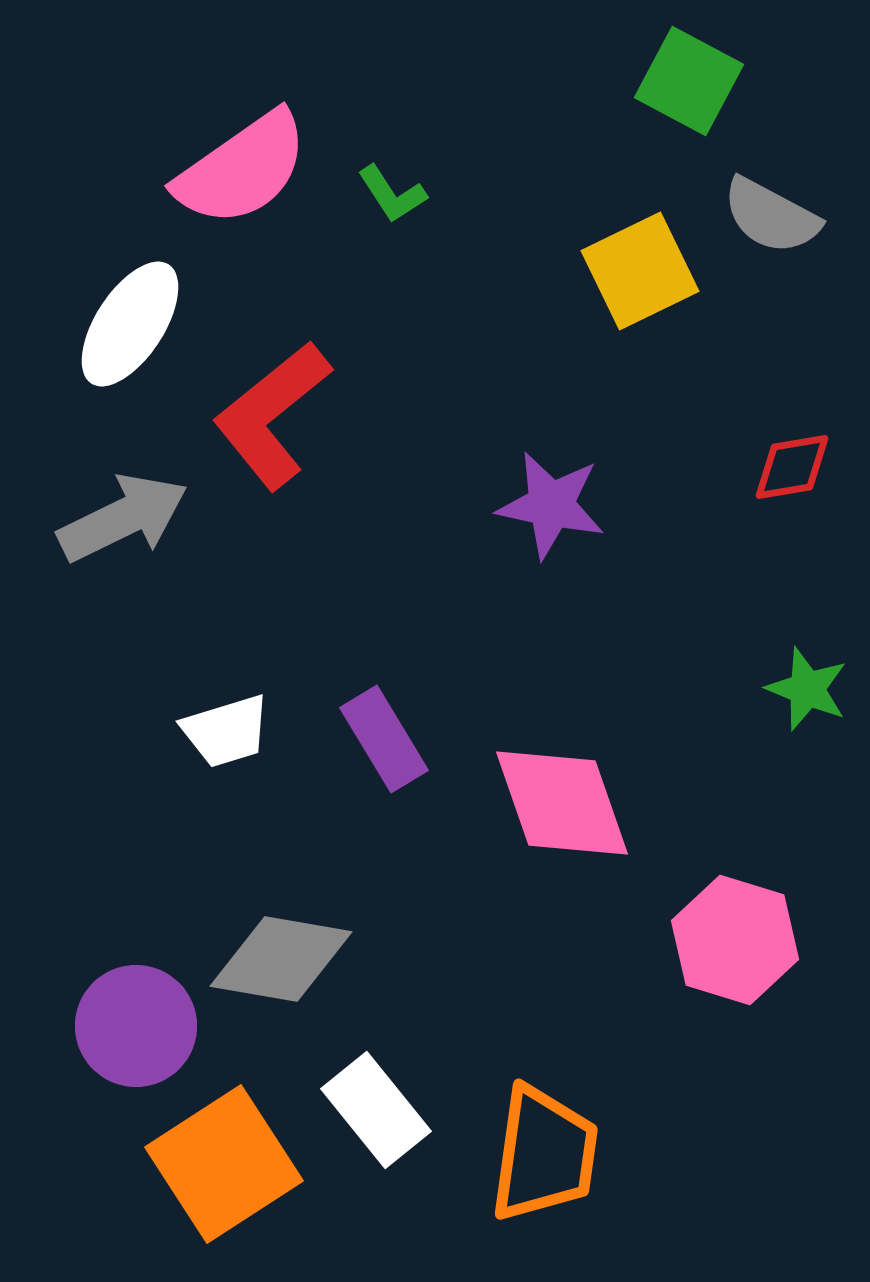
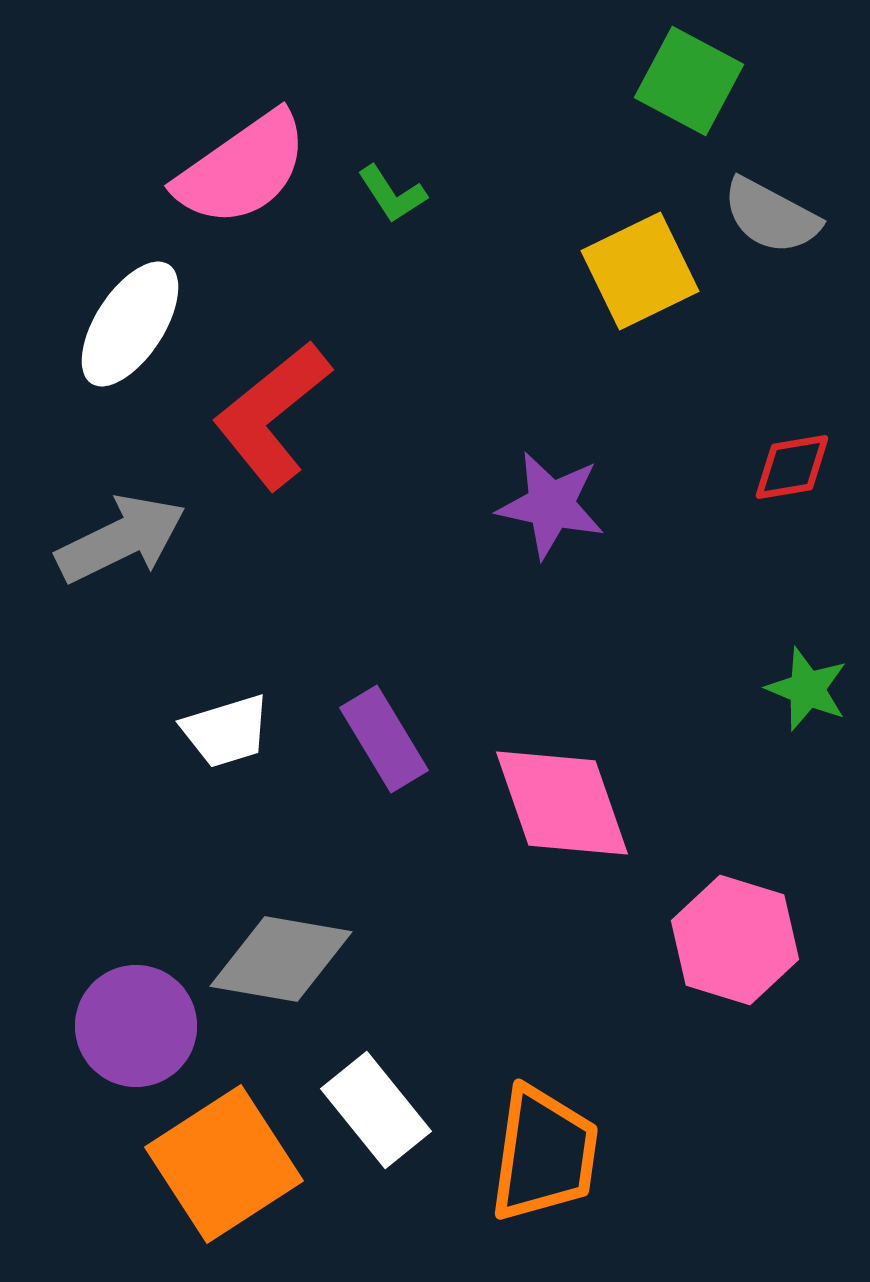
gray arrow: moved 2 px left, 21 px down
